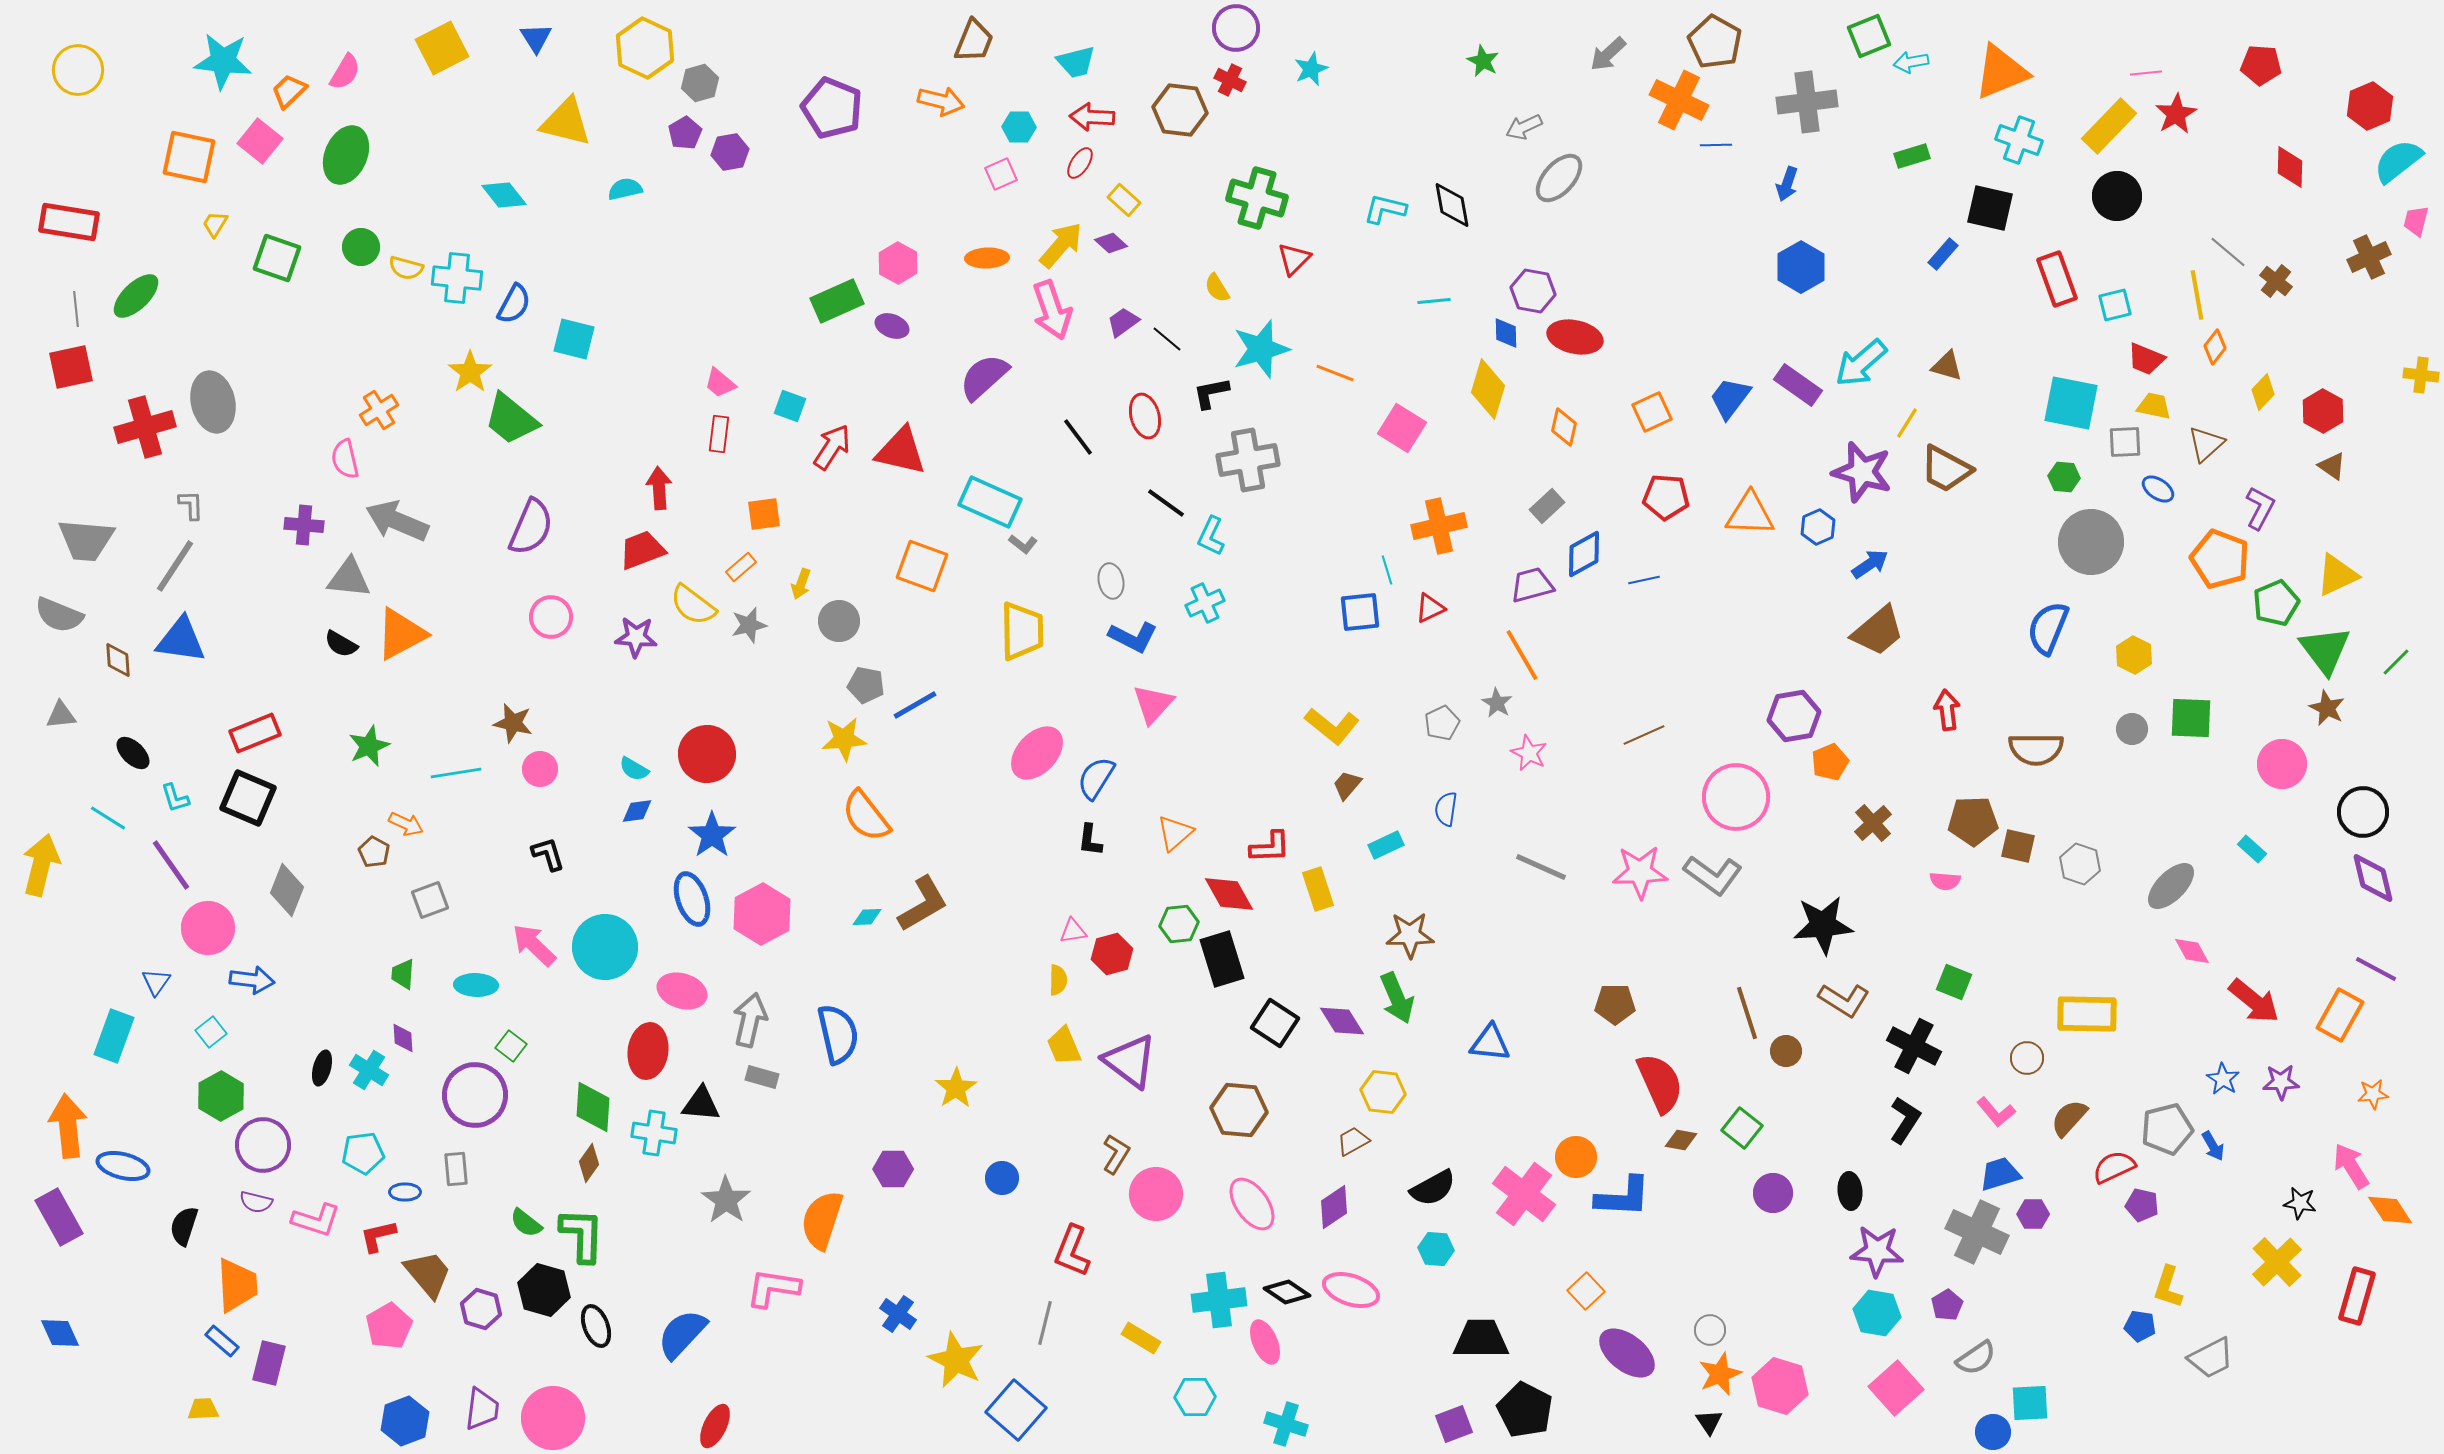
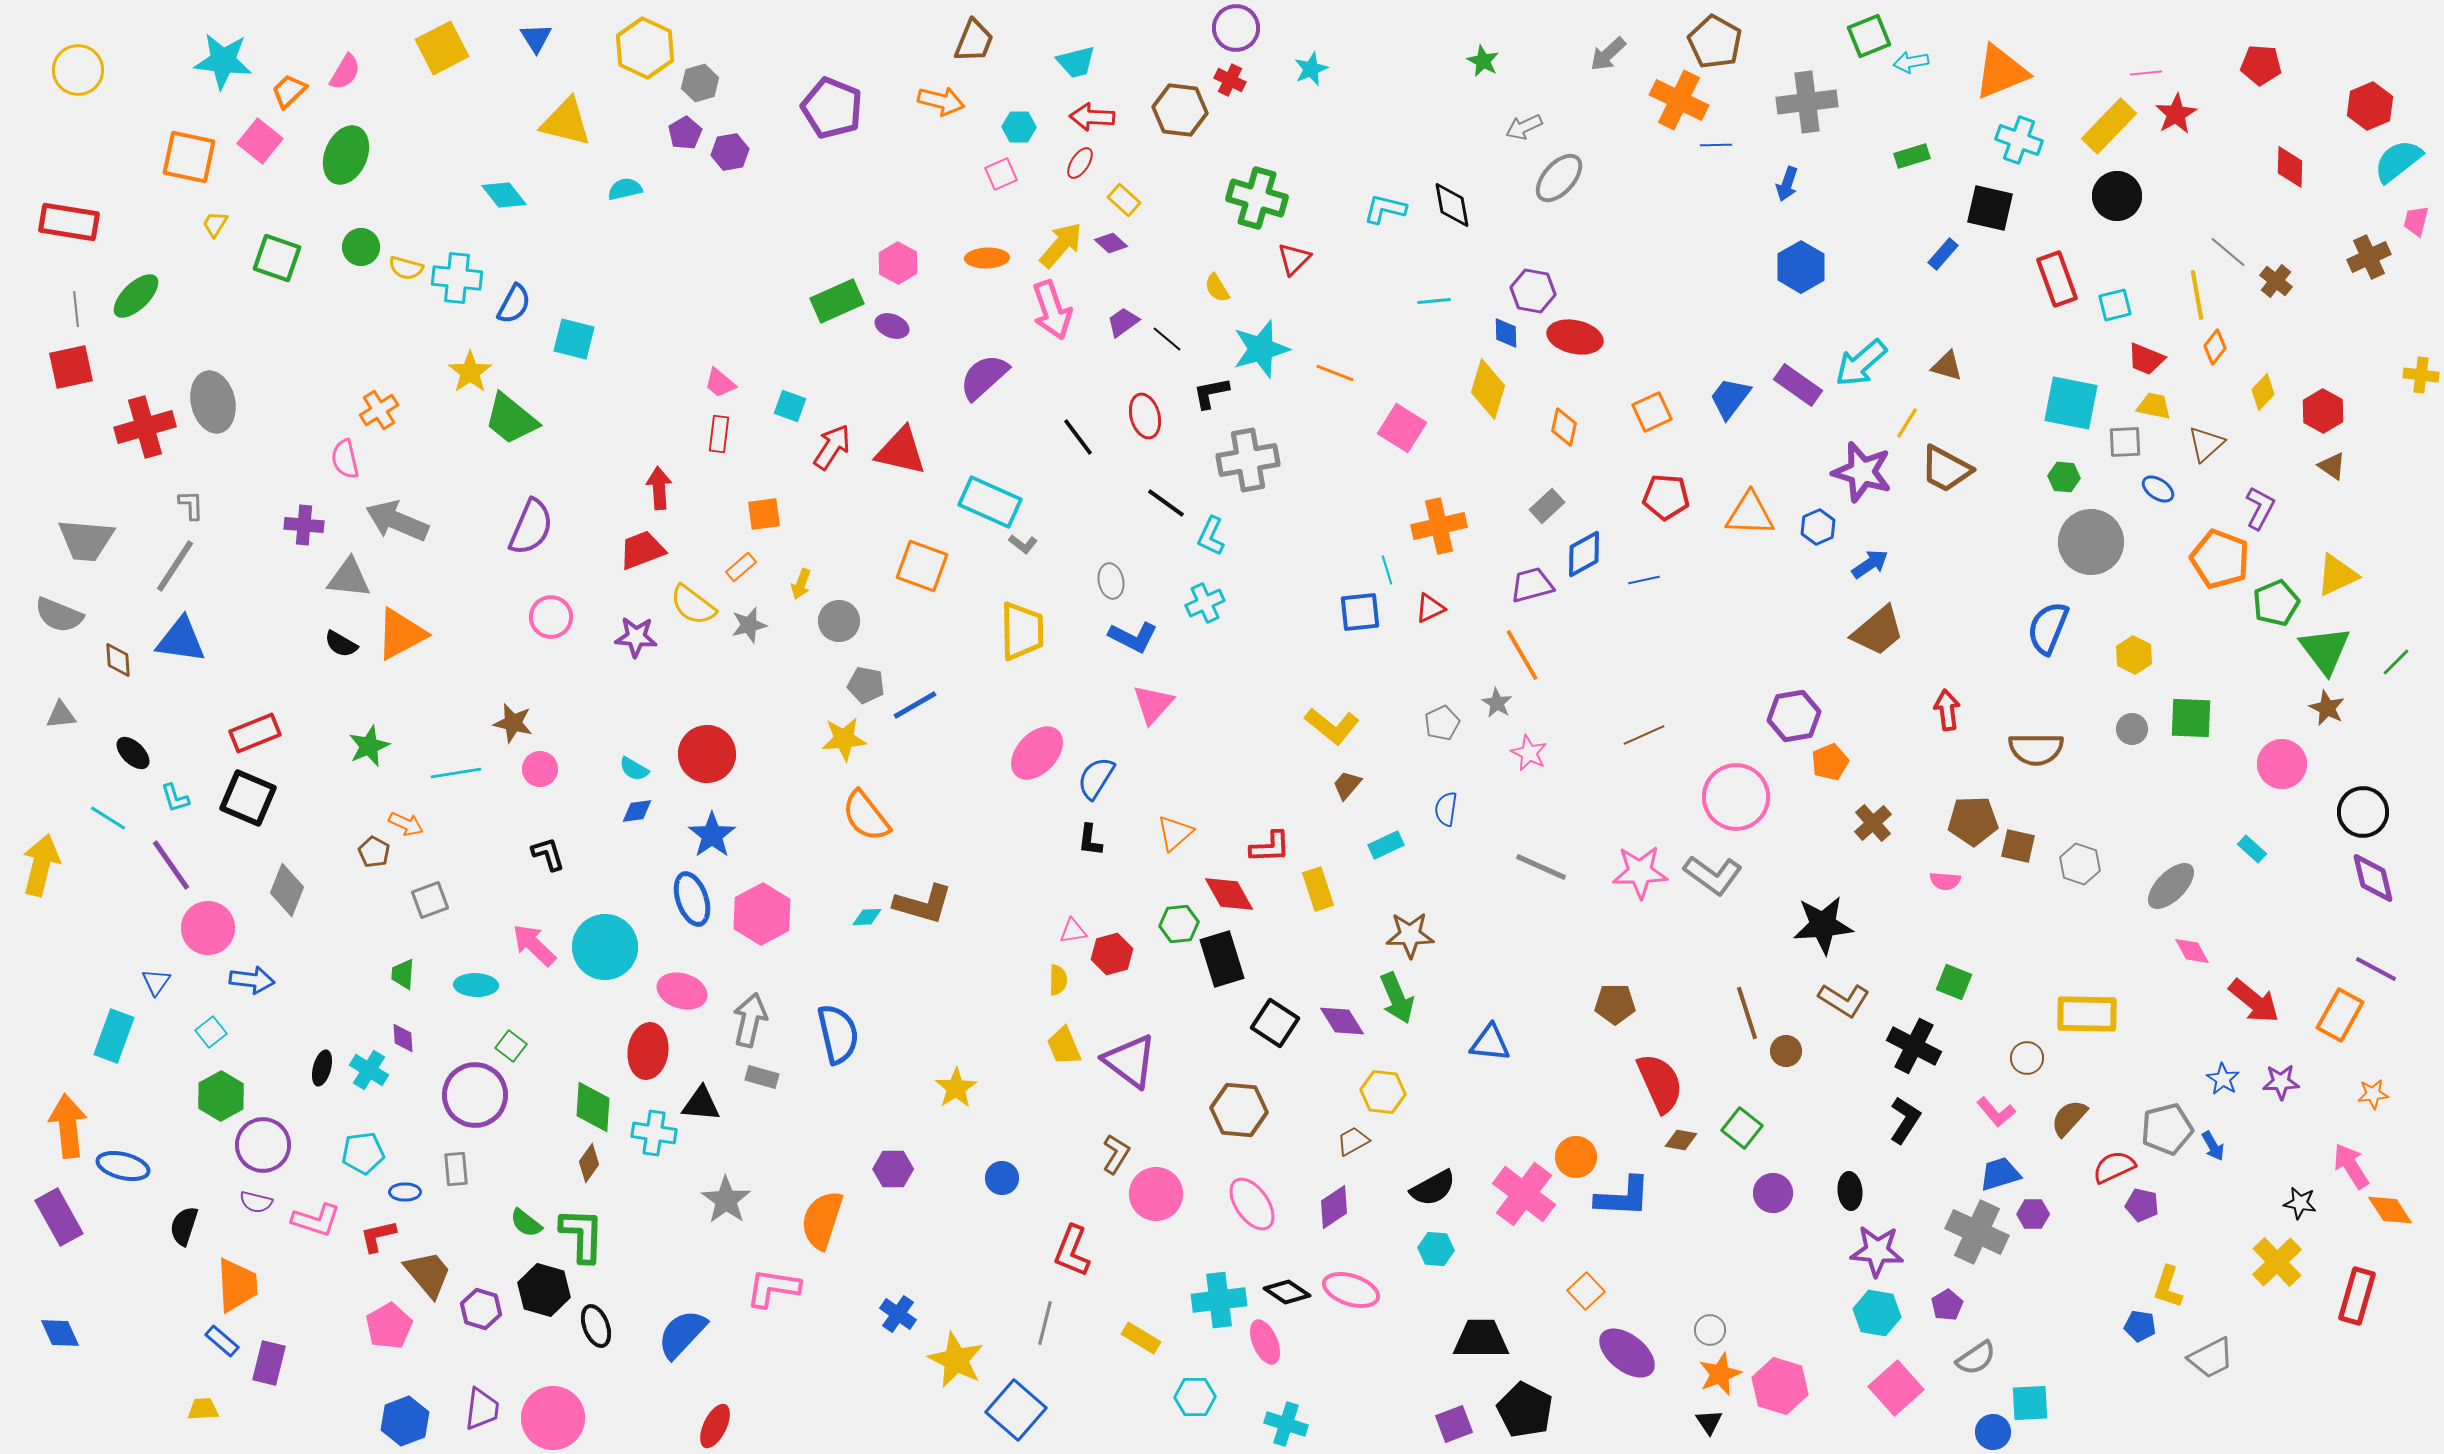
brown L-shape at (923, 904): rotated 46 degrees clockwise
